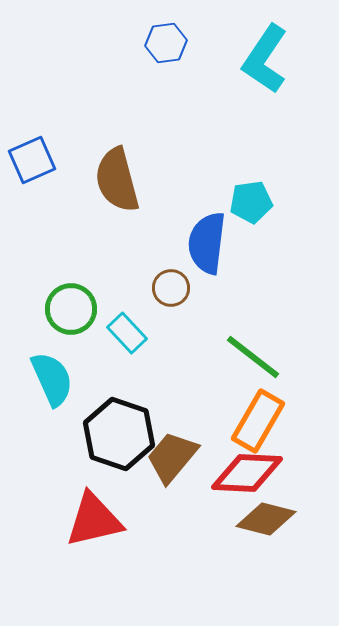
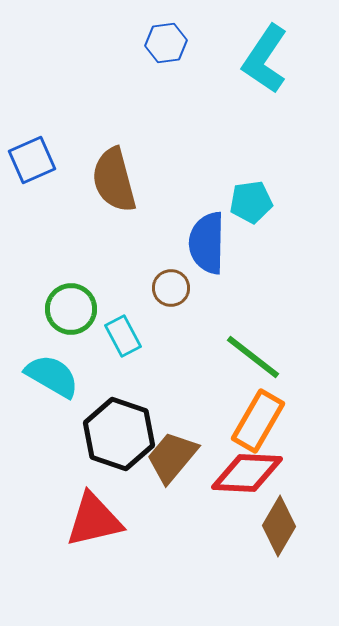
brown semicircle: moved 3 px left
blue semicircle: rotated 6 degrees counterclockwise
cyan rectangle: moved 4 px left, 3 px down; rotated 15 degrees clockwise
cyan semicircle: moved 3 px up; rotated 36 degrees counterclockwise
brown diamond: moved 13 px right, 7 px down; rotated 74 degrees counterclockwise
